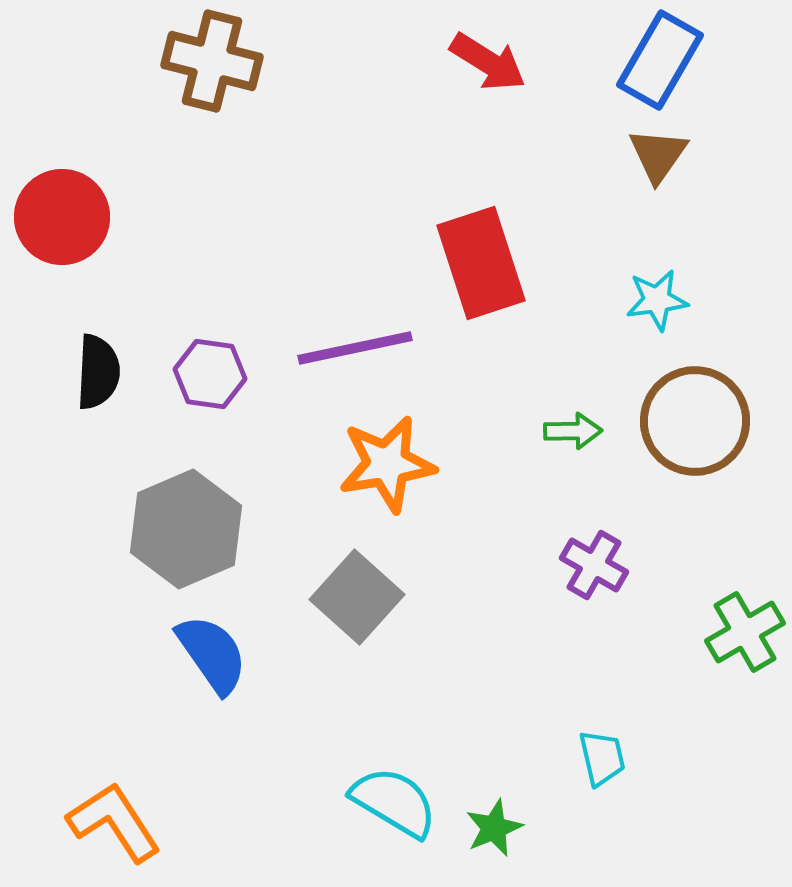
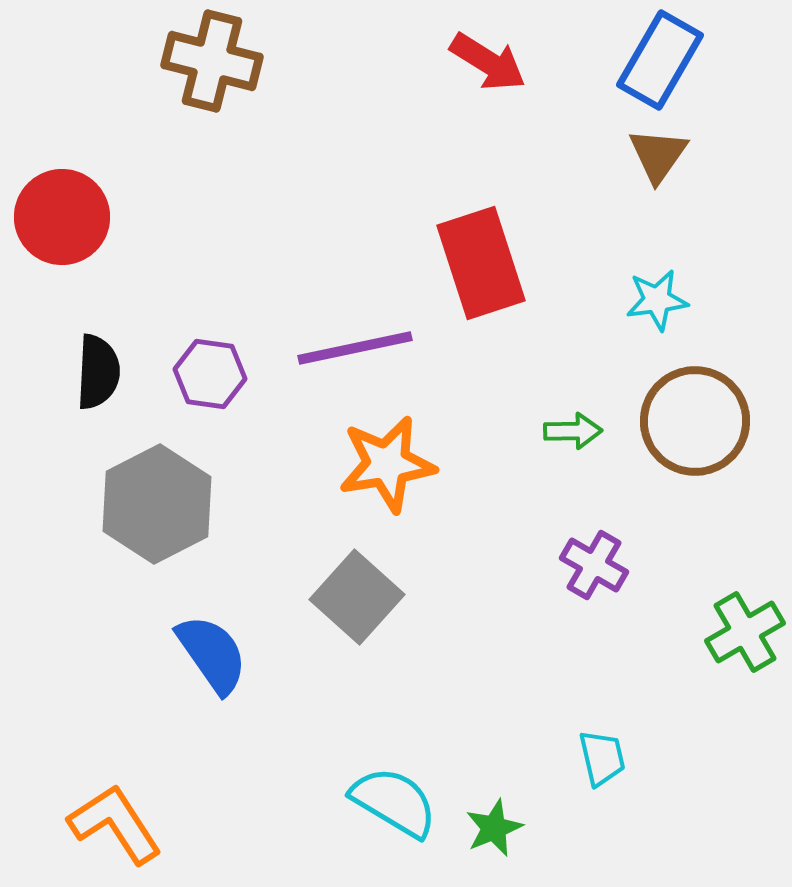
gray hexagon: moved 29 px left, 25 px up; rotated 4 degrees counterclockwise
orange L-shape: moved 1 px right, 2 px down
